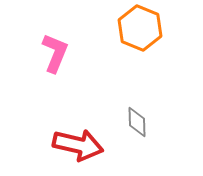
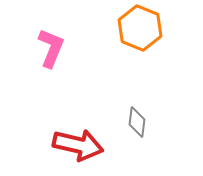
pink L-shape: moved 4 px left, 5 px up
gray diamond: rotated 8 degrees clockwise
